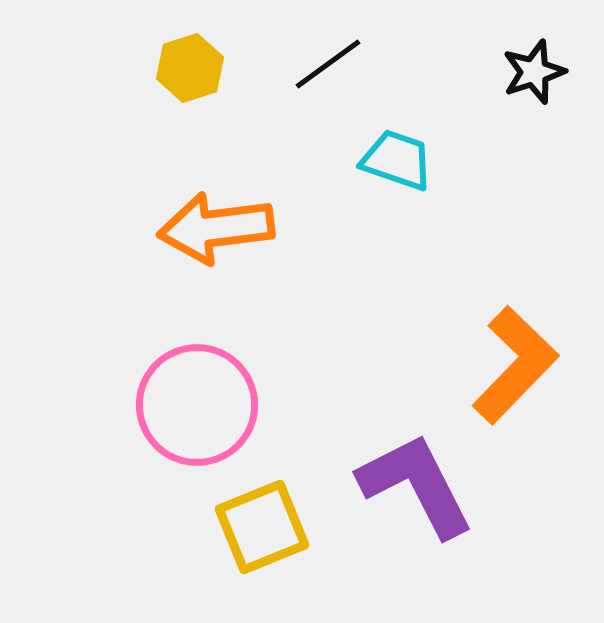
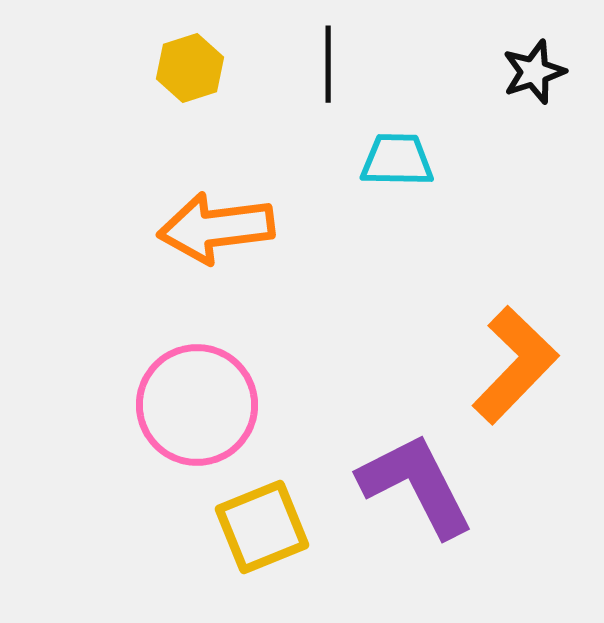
black line: rotated 54 degrees counterclockwise
cyan trapezoid: rotated 18 degrees counterclockwise
